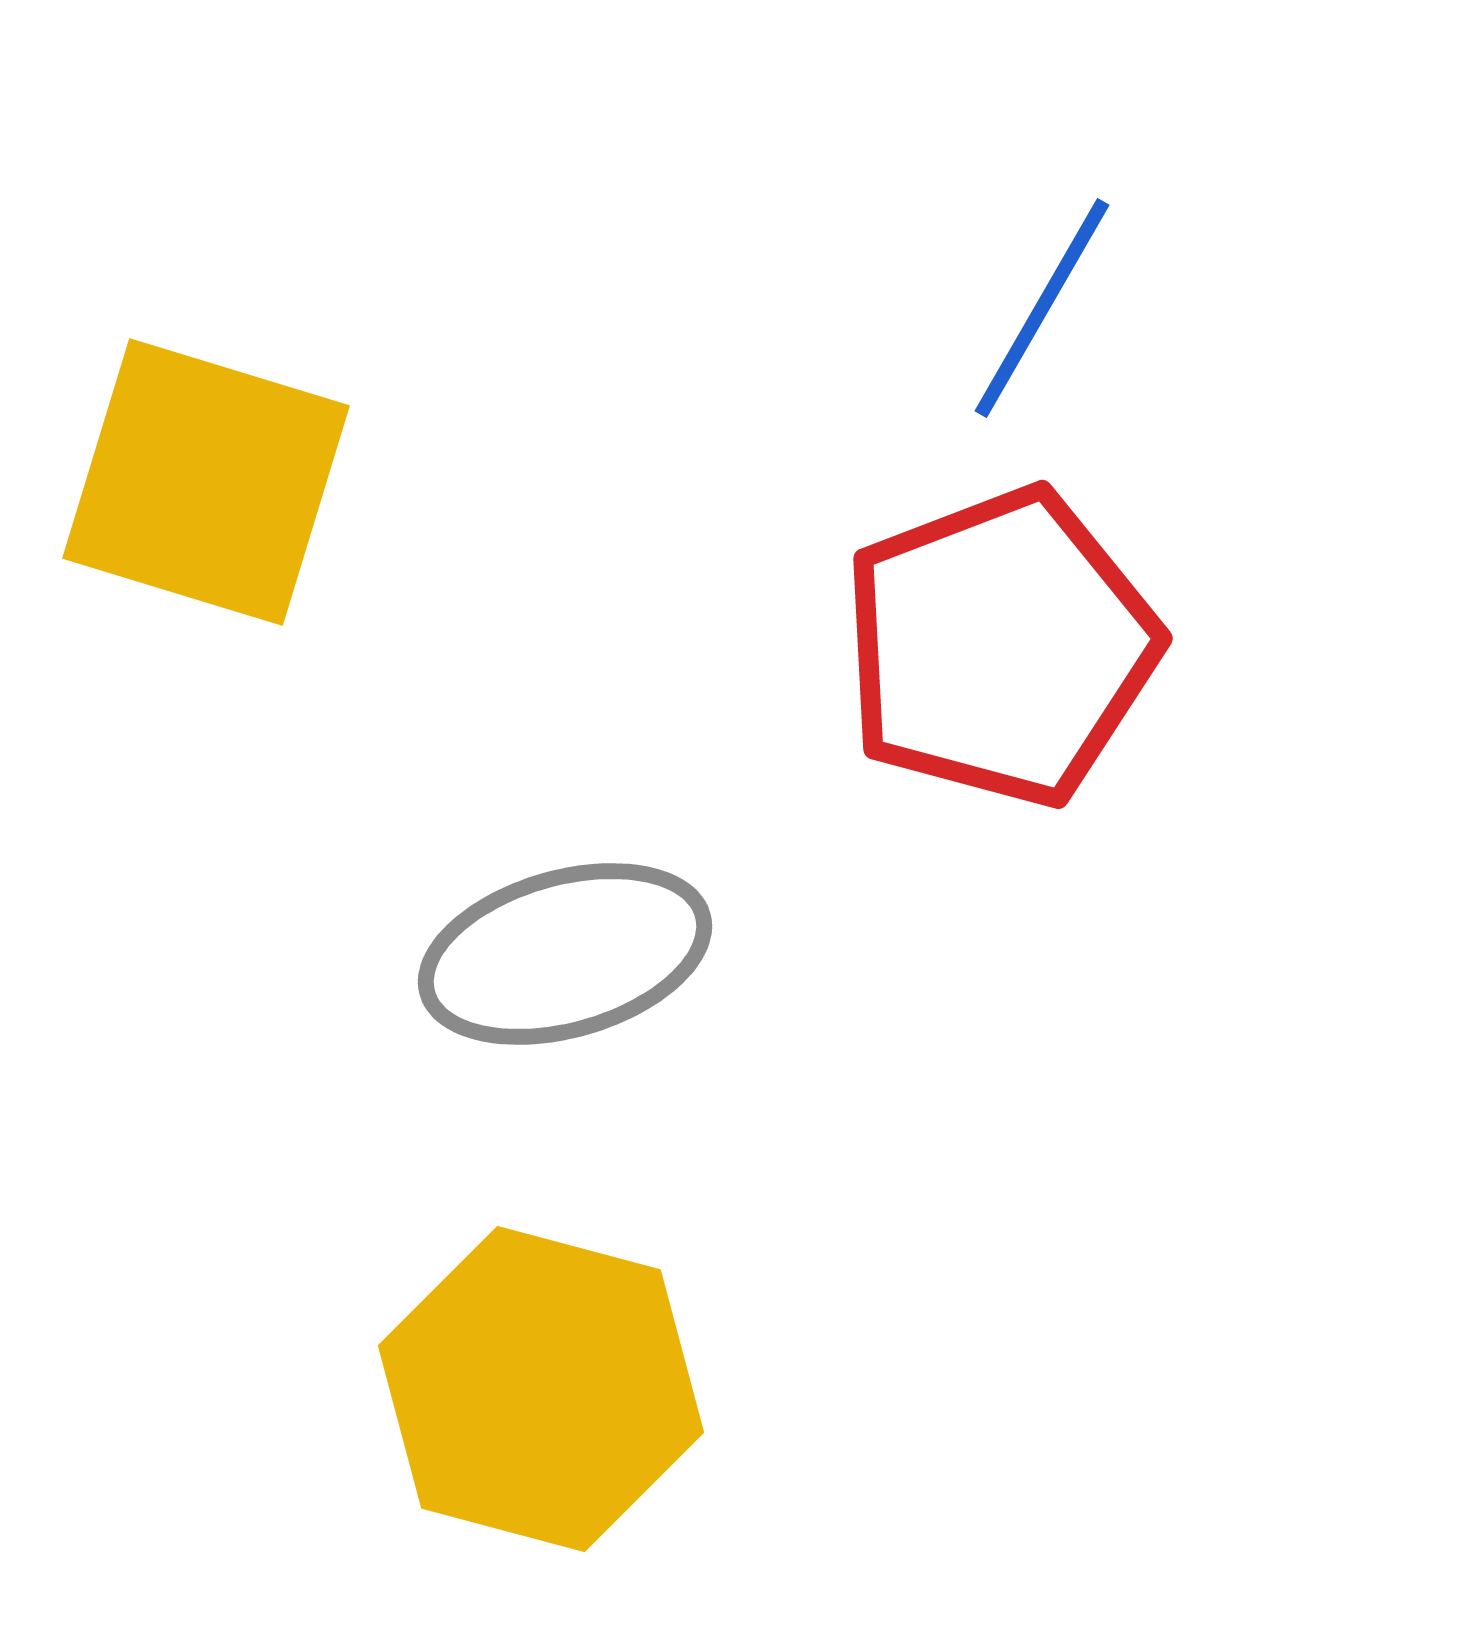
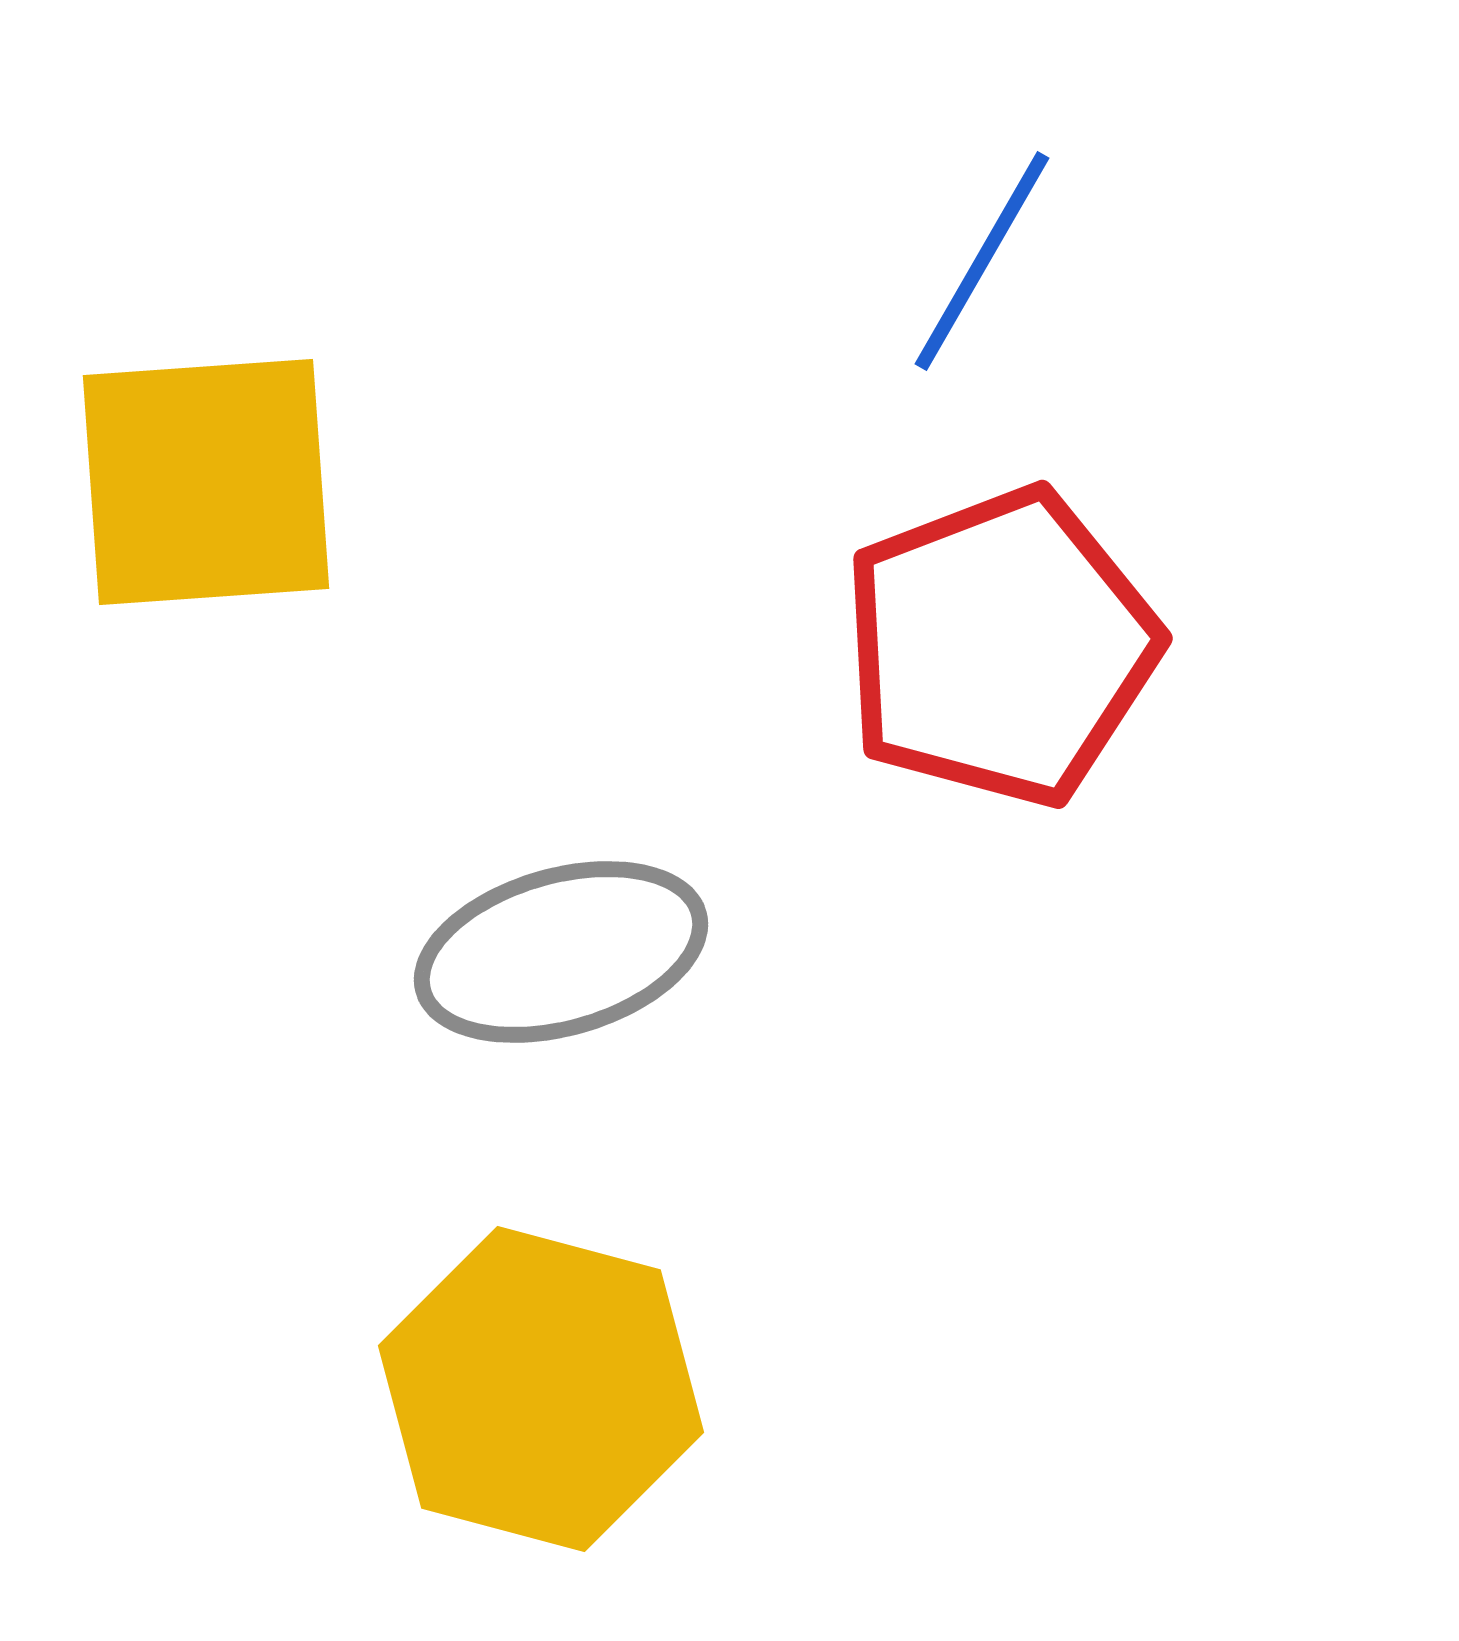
blue line: moved 60 px left, 47 px up
yellow square: rotated 21 degrees counterclockwise
gray ellipse: moved 4 px left, 2 px up
